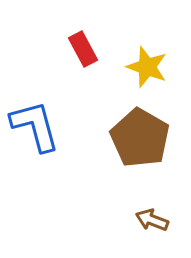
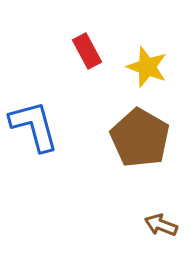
red rectangle: moved 4 px right, 2 px down
blue L-shape: moved 1 px left
brown arrow: moved 9 px right, 5 px down
